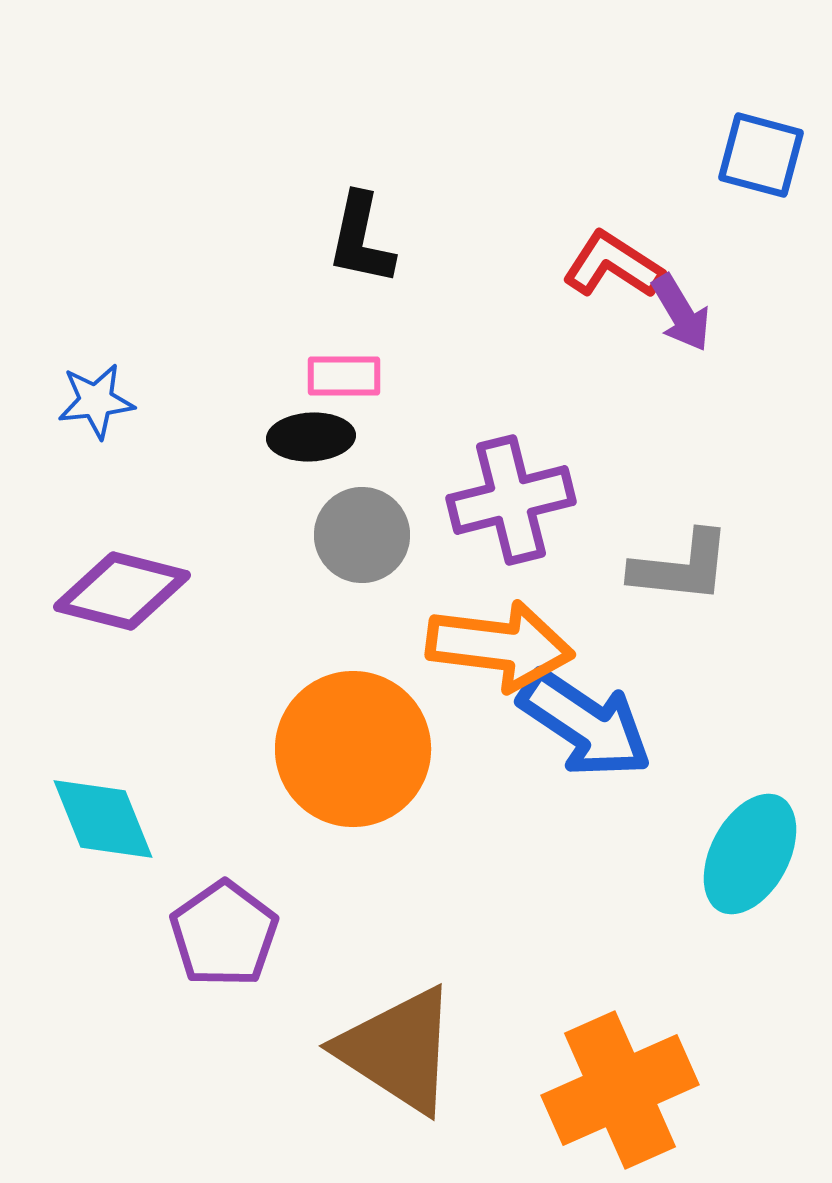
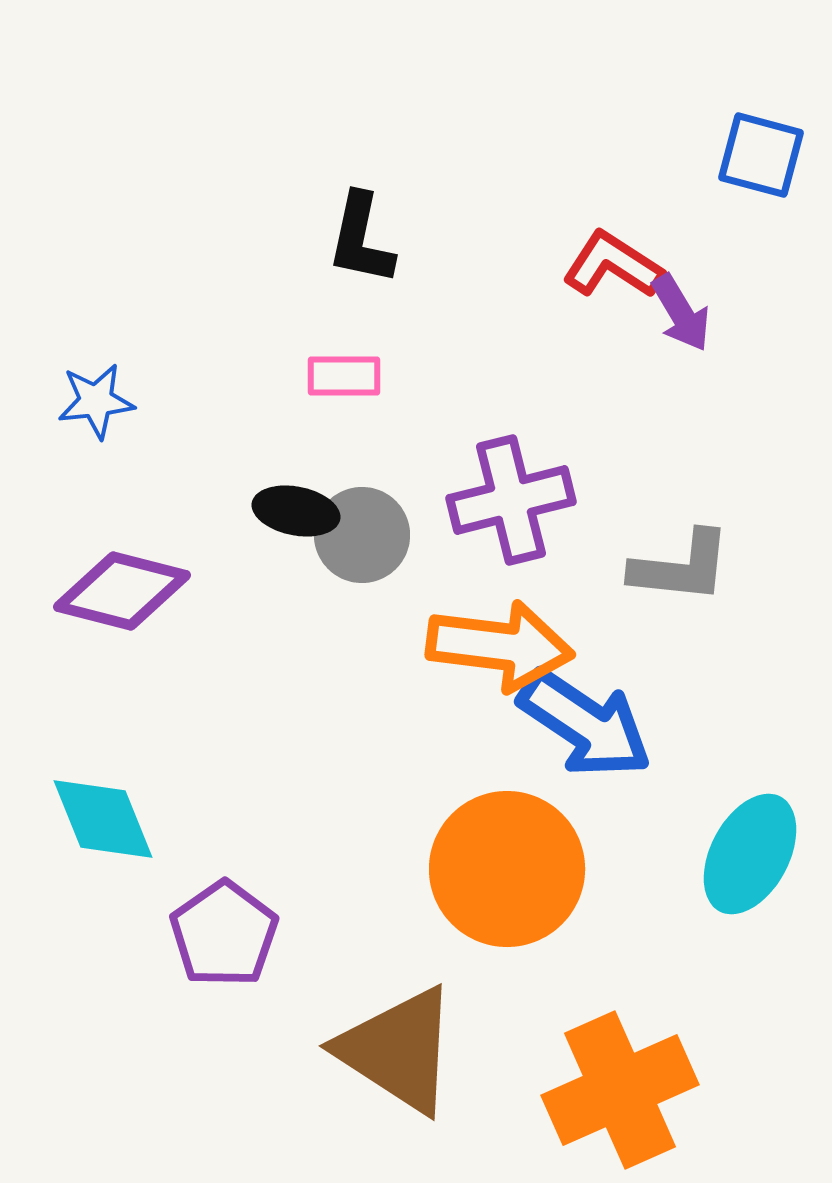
black ellipse: moved 15 px left, 74 px down; rotated 14 degrees clockwise
orange circle: moved 154 px right, 120 px down
